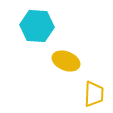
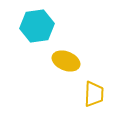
cyan hexagon: rotated 12 degrees counterclockwise
